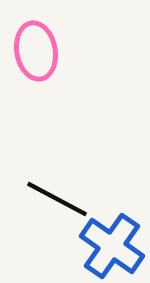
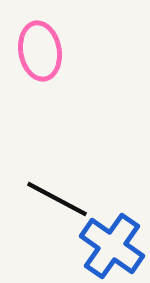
pink ellipse: moved 4 px right
